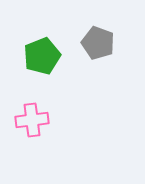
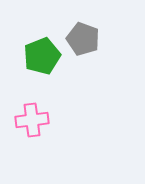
gray pentagon: moved 15 px left, 4 px up
